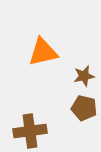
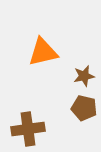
brown cross: moved 2 px left, 2 px up
